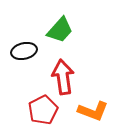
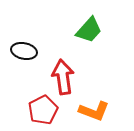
green trapezoid: moved 29 px right
black ellipse: rotated 25 degrees clockwise
orange L-shape: moved 1 px right
